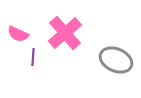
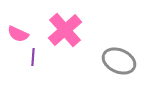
pink cross: moved 3 px up
gray ellipse: moved 3 px right, 1 px down
